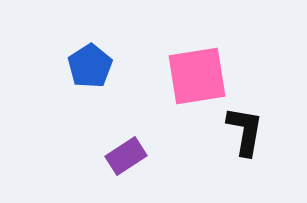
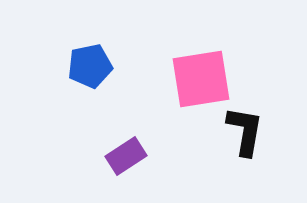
blue pentagon: rotated 21 degrees clockwise
pink square: moved 4 px right, 3 px down
